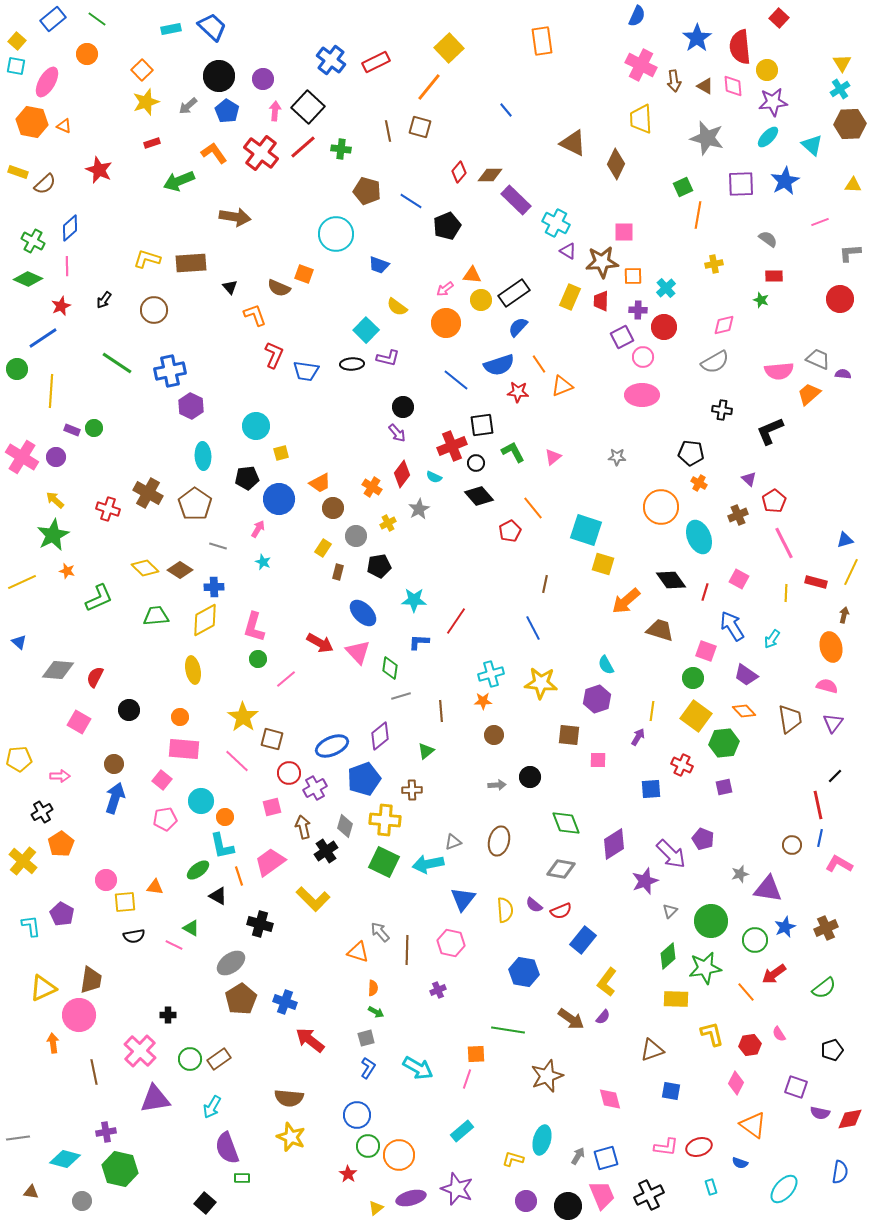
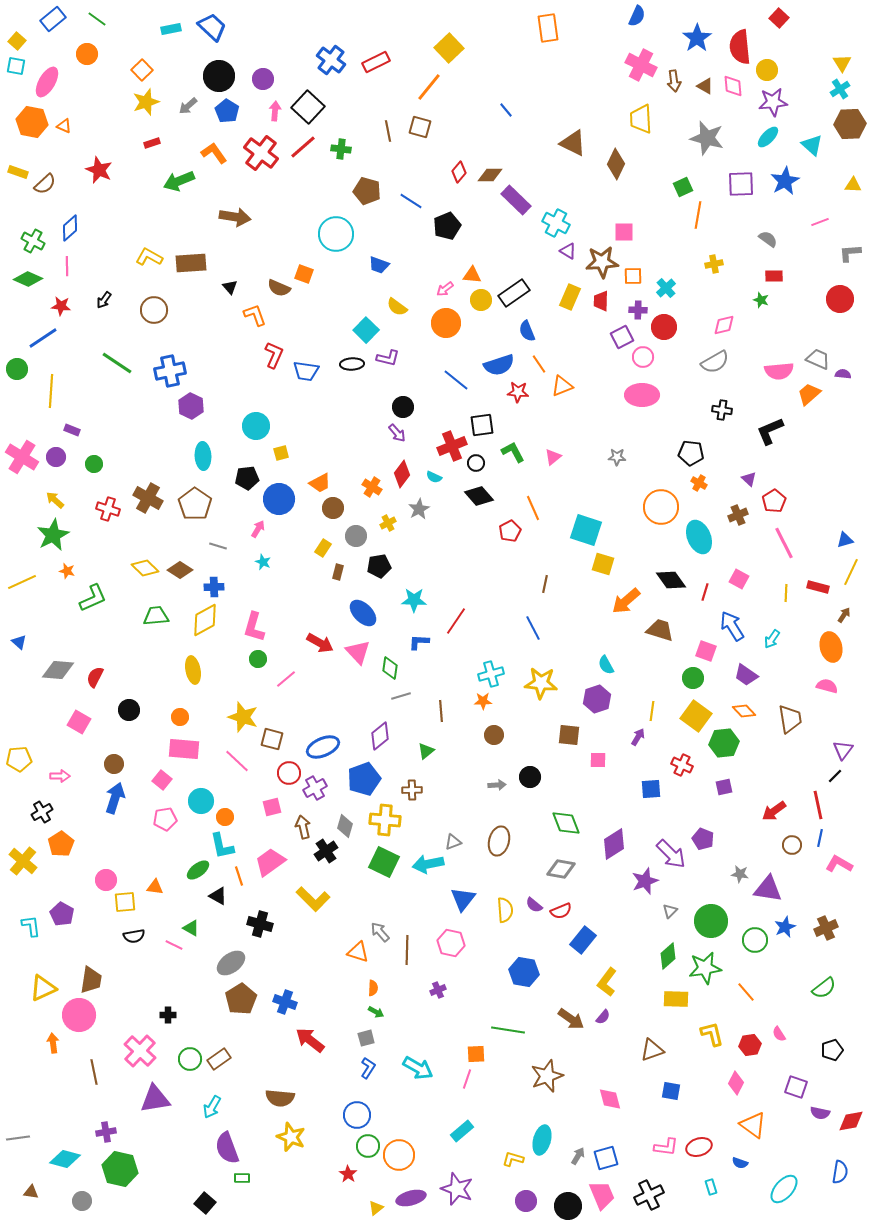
orange rectangle at (542, 41): moved 6 px right, 13 px up
yellow L-shape at (147, 259): moved 2 px right, 2 px up; rotated 12 degrees clockwise
red star at (61, 306): rotated 30 degrees clockwise
blue semicircle at (518, 327): moved 9 px right, 4 px down; rotated 65 degrees counterclockwise
green circle at (94, 428): moved 36 px down
brown cross at (148, 493): moved 5 px down
orange line at (533, 508): rotated 15 degrees clockwise
red rectangle at (816, 582): moved 2 px right, 5 px down
green L-shape at (99, 598): moved 6 px left
brown arrow at (844, 615): rotated 21 degrees clockwise
yellow star at (243, 717): rotated 16 degrees counterclockwise
purple triangle at (833, 723): moved 10 px right, 27 px down
blue ellipse at (332, 746): moved 9 px left, 1 px down
gray star at (740, 874): rotated 24 degrees clockwise
red arrow at (774, 974): moved 163 px up
brown semicircle at (289, 1098): moved 9 px left
red diamond at (850, 1119): moved 1 px right, 2 px down
